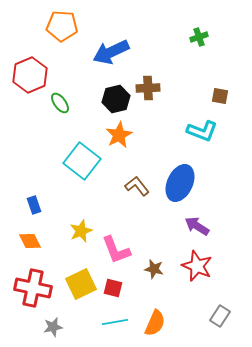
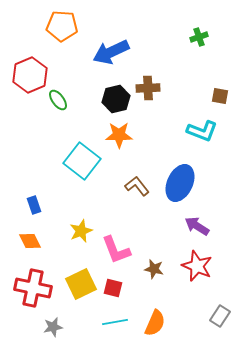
green ellipse: moved 2 px left, 3 px up
orange star: rotated 28 degrees clockwise
